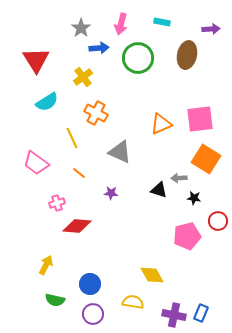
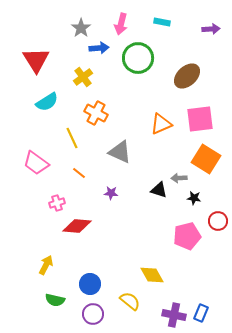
brown ellipse: moved 21 px down; rotated 36 degrees clockwise
yellow semicircle: moved 3 px left, 1 px up; rotated 30 degrees clockwise
